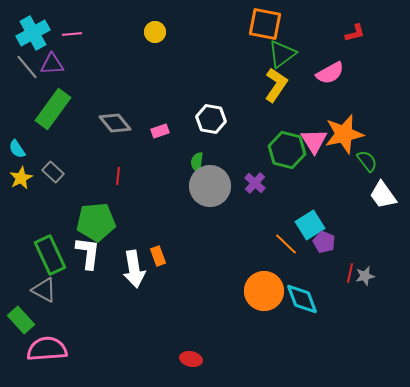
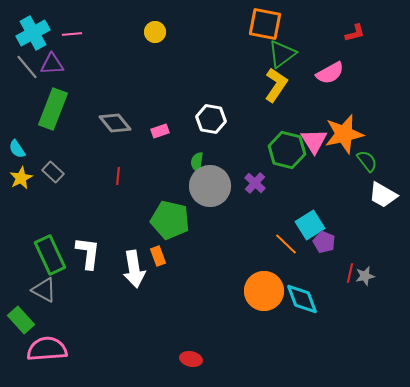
green rectangle at (53, 109): rotated 15 degrees counterclockwise
white trapezoid at (383, 195): rotated 24 degrees counterclockwise
green pentagon at (96, 222): moved 74 px right, 2 px up; rotated 18 degrees clockwise
